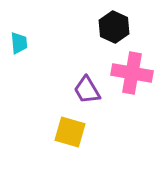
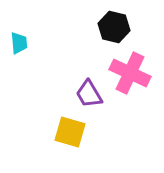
black hexagon: rotated 12 degrees counterclockwise
pink cross: moved 2 px left; rotated 15 degrees clockwise
purple trapezoid: moved 2 px right, 4 px down
